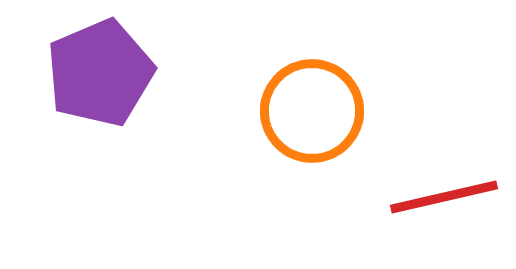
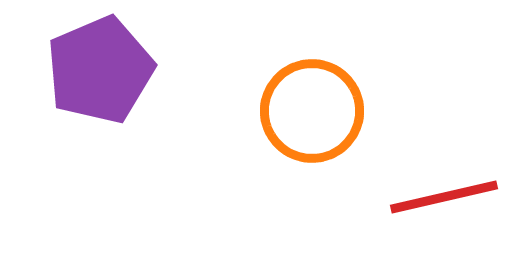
purple pentagon: moved 3 px up
